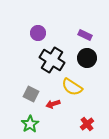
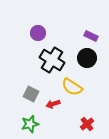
purple rectangle: moved 6 px right, 1 px down
green star: rotated 18 degrees clockwise
